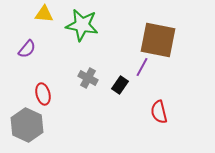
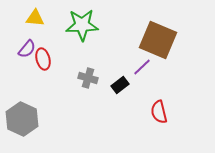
yellow triangle: moved 9 px left, 4 px down
green star: rotated 12 degrees counterclockwise
brown square: rotated 12 degrees clockwise
purple line: rotated 18 degrees clockwise
gray cross: rotated 12 degrees counterclockwise
black rectangle: rotated 18 degrees clockwise
red ellipse: moved 35 px up
gray hexagon: moved 5 px left, 6 px up
